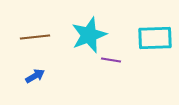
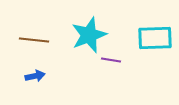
brown line: moved 1 px left, 3 px down; rotated 12 degrees clockwise
blue arrow: rotated 18 degrees clockwise
